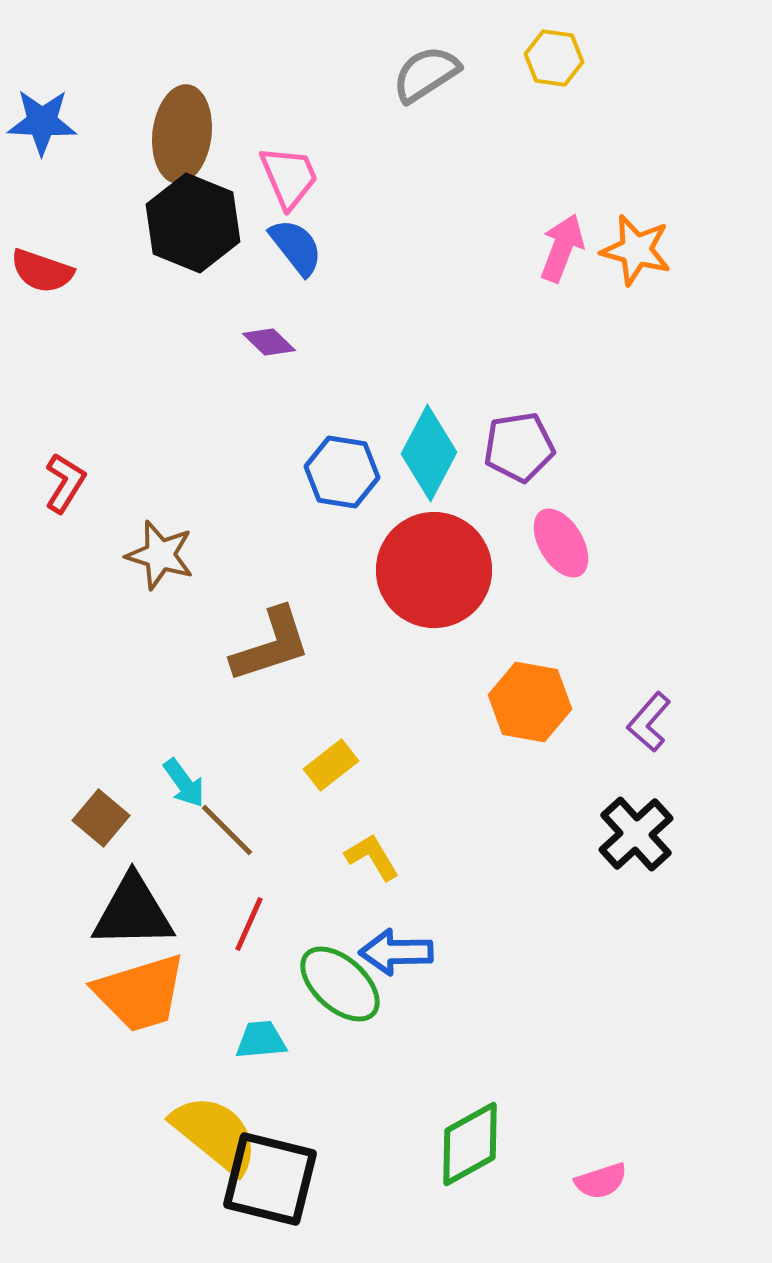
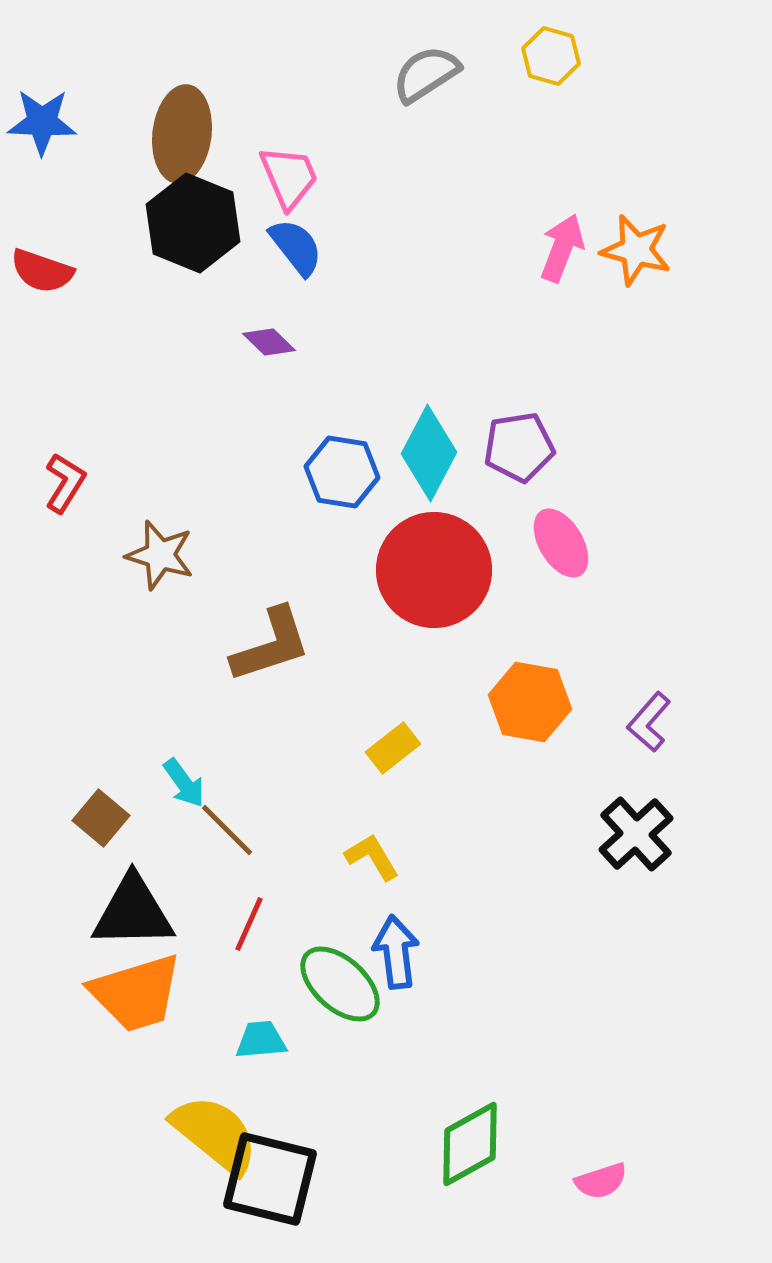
yellow hexagon: moved 3 px left, 2 px up; rotated 8 degrees clockwise
yellow rectangle: moved 62 px right, 17 px up
blue arrow: rotated 84 degrees clockwise
orange trapezoid: moved 4 px left
